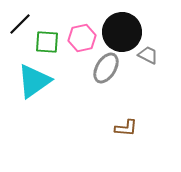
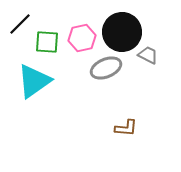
gray ellipse: rotated 36 degrees clockwise
